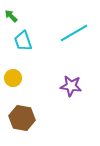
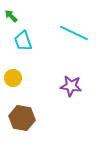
cyan line: rotated 56 degrees clockwise
